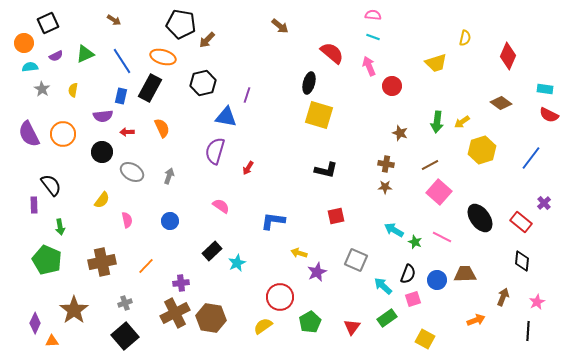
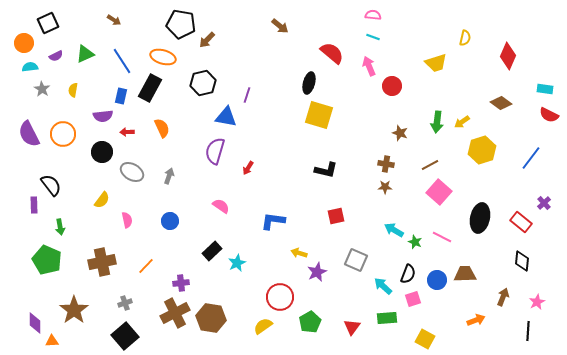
black ellipse at (480, 218): rotated 48 degrees clockwise
green rectangle at (387, 318): rotated 30 degrees clockwise
purple diamond at (35, 323): rotated 25 degrees counterclockwise
